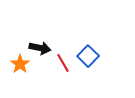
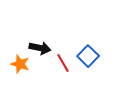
orange star: rotated 18 degrees counterclockwise
